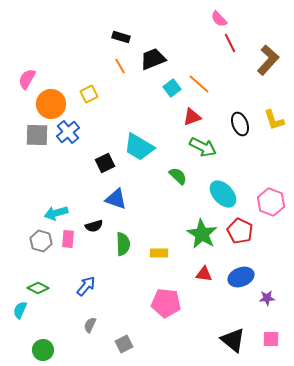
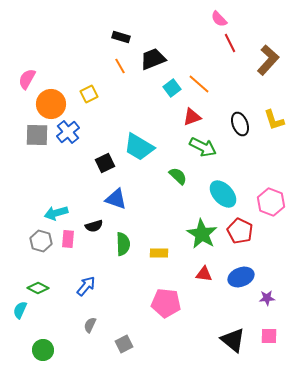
pink square at (271, 339): moved 2 px left, 3 px up
